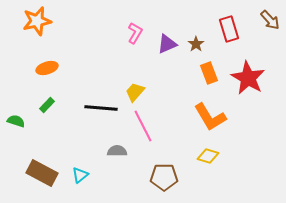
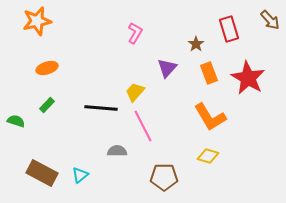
purple triangle: moved 24 px down; rotated 25 degrees counterclockwise
